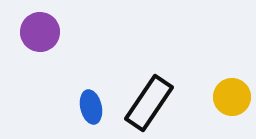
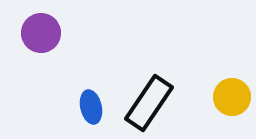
purple circle: moved 1 px right, 1 px down
